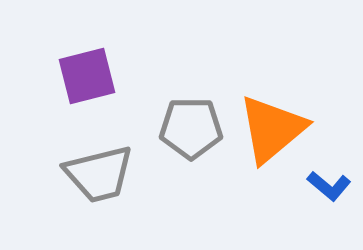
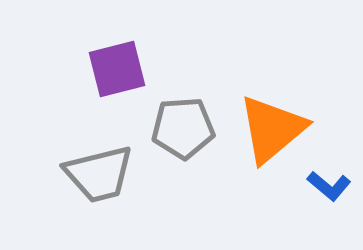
purple square: moved 30 px right, 7 px up
gray pentagon: moved 8 px left; rotated 4 degrees counterclockwise
